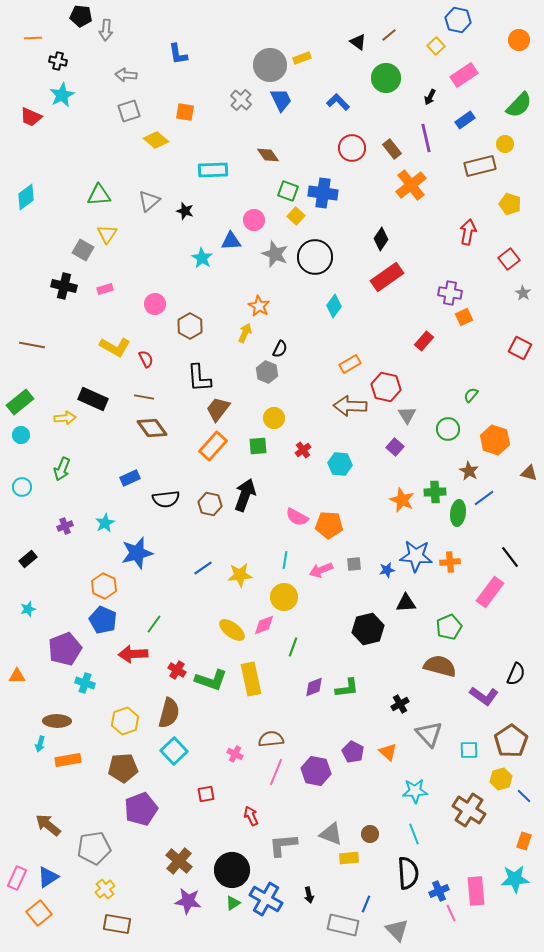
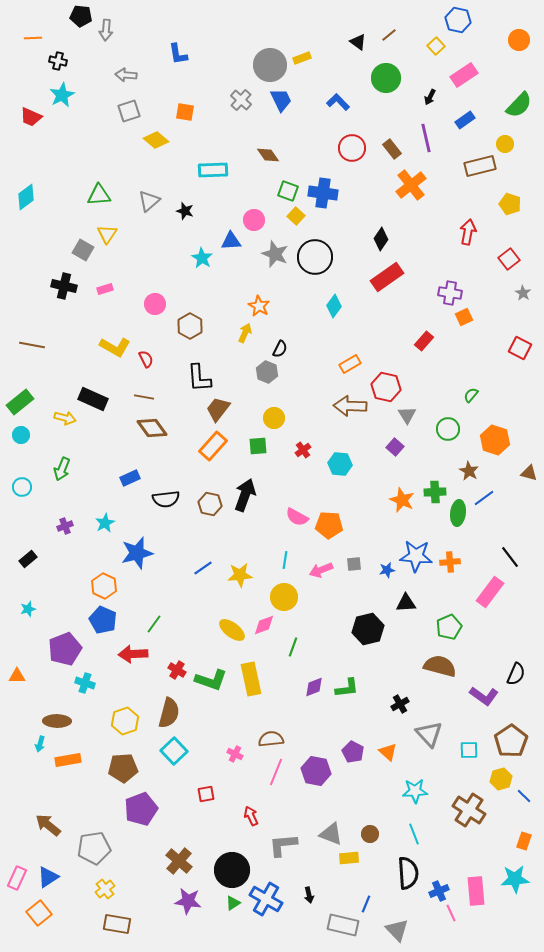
yellow arrow at (65, 418): rotated 20 degrees clockwise
